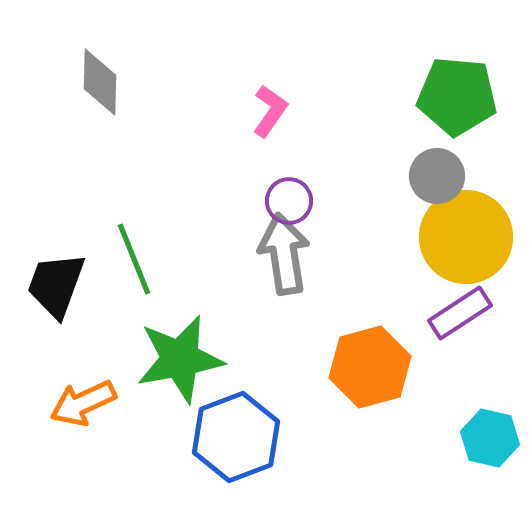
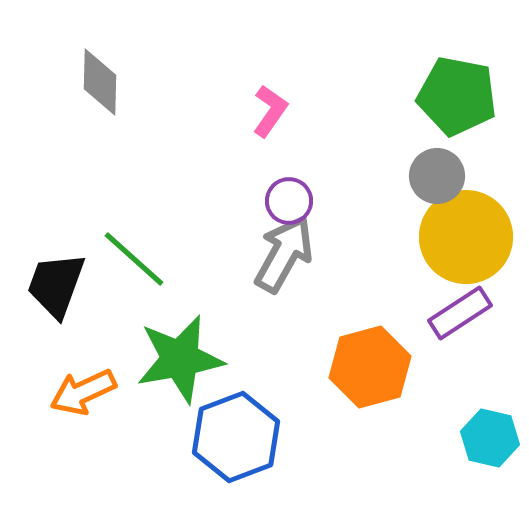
green pentagon: rotated 6 degrees clockwise
gray arrow: rotated 38 degrees clockwise
green line: rotated 26 degrees counterclockwise
orange arrow: moved 11 px up
